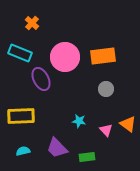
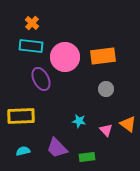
cyan rectangle: moved 11 px right, 7 px up; rotated 15 degrees counterclockwise
